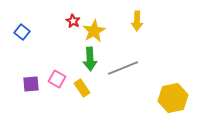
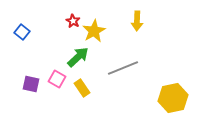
green arrow: moved 12 px left, 2 px up; rotated 130 degrees counterclockwise
purple square: rotated 18 degrees clockwise
